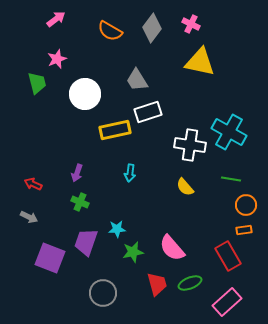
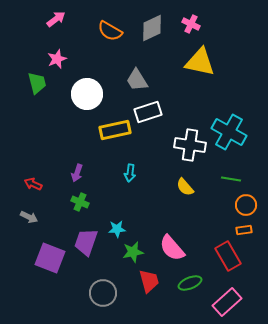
gray diamond: rotated 28 degrees clockwise
white circle: moved 2 px right
red trapezoid: moved 8 px left, 3 px up
